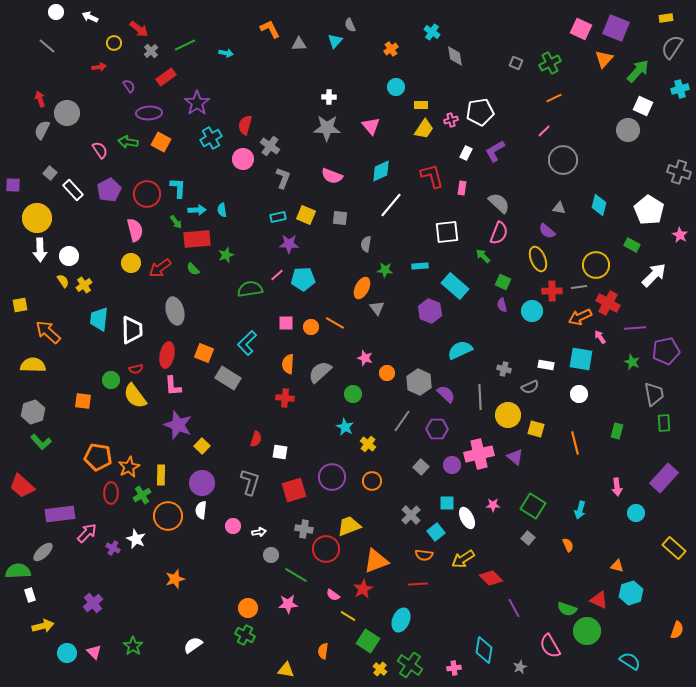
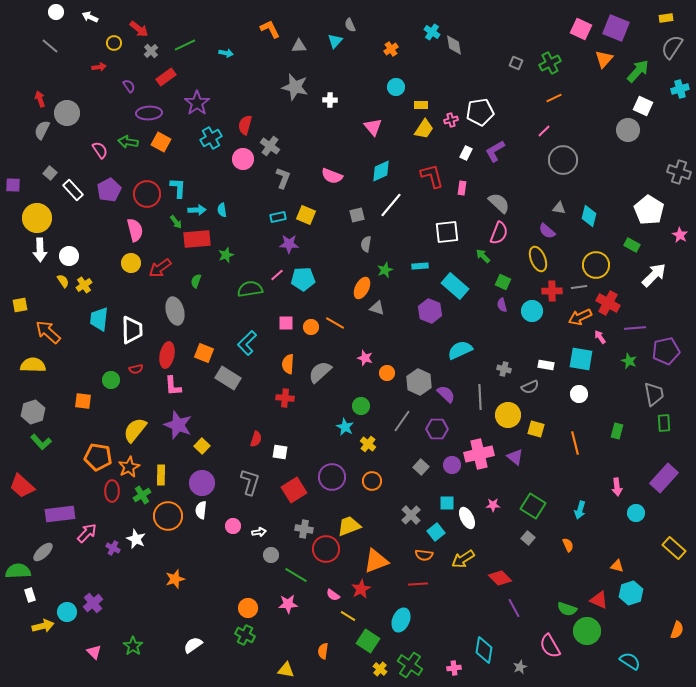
gray triangle at (299, 44): moved 2 px down
gray line at (47, 46): moved 3 px right
gray diamond at (455, 56): moved 1 px left, 11 px up
white cross at (329, 97): moved 1 px right, 3 px down
pink triangle at (371, 126): moved 2 px right, 1 px down
gray star at (327, 128): moved 32 px left, 41 px up; rotated 12 degrees clockwise
cyan diamond at (599, 205): moved 10 px left, 11 px down
gray square at (340, 218): moved 17 px right, 3 px up; rotated 21 degrees counterclockwise
green semicircle at (193, 269): moved 3 px right, 12 px down; rotated 64 degrees clockwise
green star at (385, 270): rotated 28 degrees counterclockwise
gray triangle at (377, 308): rotated 35 degrees counterclockwise
green star at (632, 362): moved 3 px left, 1 px up
green circle at (353, 394): moved 8 px right, 12 px down
yellow semicircle at (135, 396): moved 34 px down; rotated 76 degrees clockwise
red square at (294, 490): rotated 15 degrees counterclockwise
red ellipse at (111, 493): moved 1 px right, 2 px up
red diamond at (491, 578): moved 9 px right
red star at (363, 589): moved 2 px left
cyan circle at (67, 653): moved 41 px up
